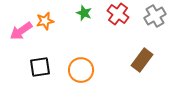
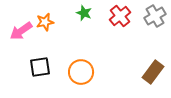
red cross: moved 2 px right, 2 px down; rotated 15 degrees clockwise
orange star: moved 1 px down
brown rectangle: moved 11 px right, 12 px down
orange circle: moved 2 px down
